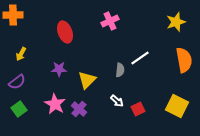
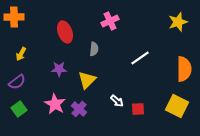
orange cross: moved 1 px right, 2 px down
yellow star: moved 2 px right
orange semicircle: moved 9 px down; rotated 10 degrees clockwise
gray semicircle: moved 26 px left, 21 px up
red square: rotated 24 degrees clockwise
